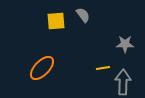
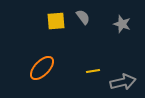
gray semicircle: moved 2 px down
gray star: moved 3 px left, 20 px up; rotated 18 degrees clockwise
yellow line: moved 10 px left, 3 px down
gray arrow: rotated 75 degrees clockwise
